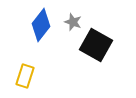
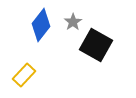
gray star: rotated 18 degrees clockwise
yellow rectangle: moved 1 px left, 1 px up; rotated 25 degrees clockwise
